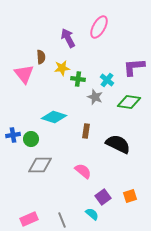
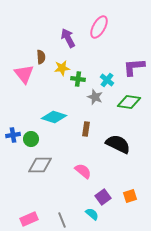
brown rectangle: moved 2 px up
